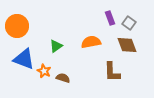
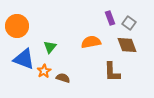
green triangle: moved 6 px left, 1 px down; rotated 16 degrees counterclockwise
orange star: rotated 16 degrees clockwise
